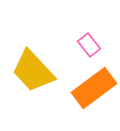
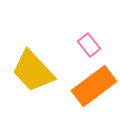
orange rectangle: moved 2 px up
